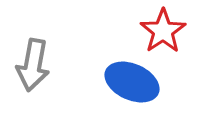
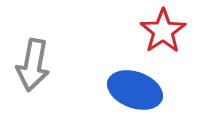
blue ellipse: moved 3 px right, 8 px down; rotated 4 degrees counterclockwise
